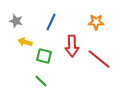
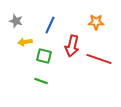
blue line: moved 1 px left, 3 px down
yellow arrow: rotated 24 degrees counterclockwise
red arrow: rotated 15 degrees clockwise
red line: rotated 20 degrees counterclockwise
green line: rotated 24 degrees counterclockwise
